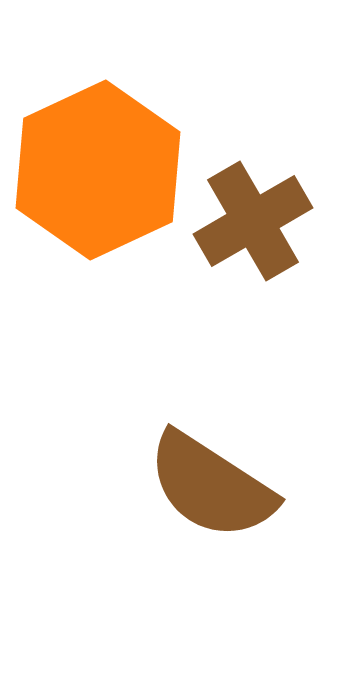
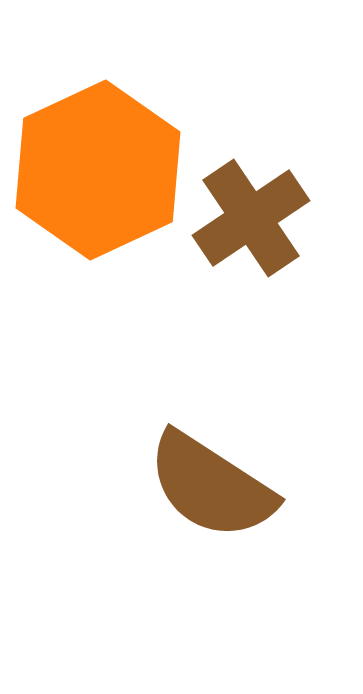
brown cross: moved 2 px left, 3 px up; rotated 4 degrees counterclockwise
